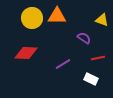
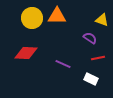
purple semicircle: moved 6 px right
purple line: rotated 56 degrees clockwise
